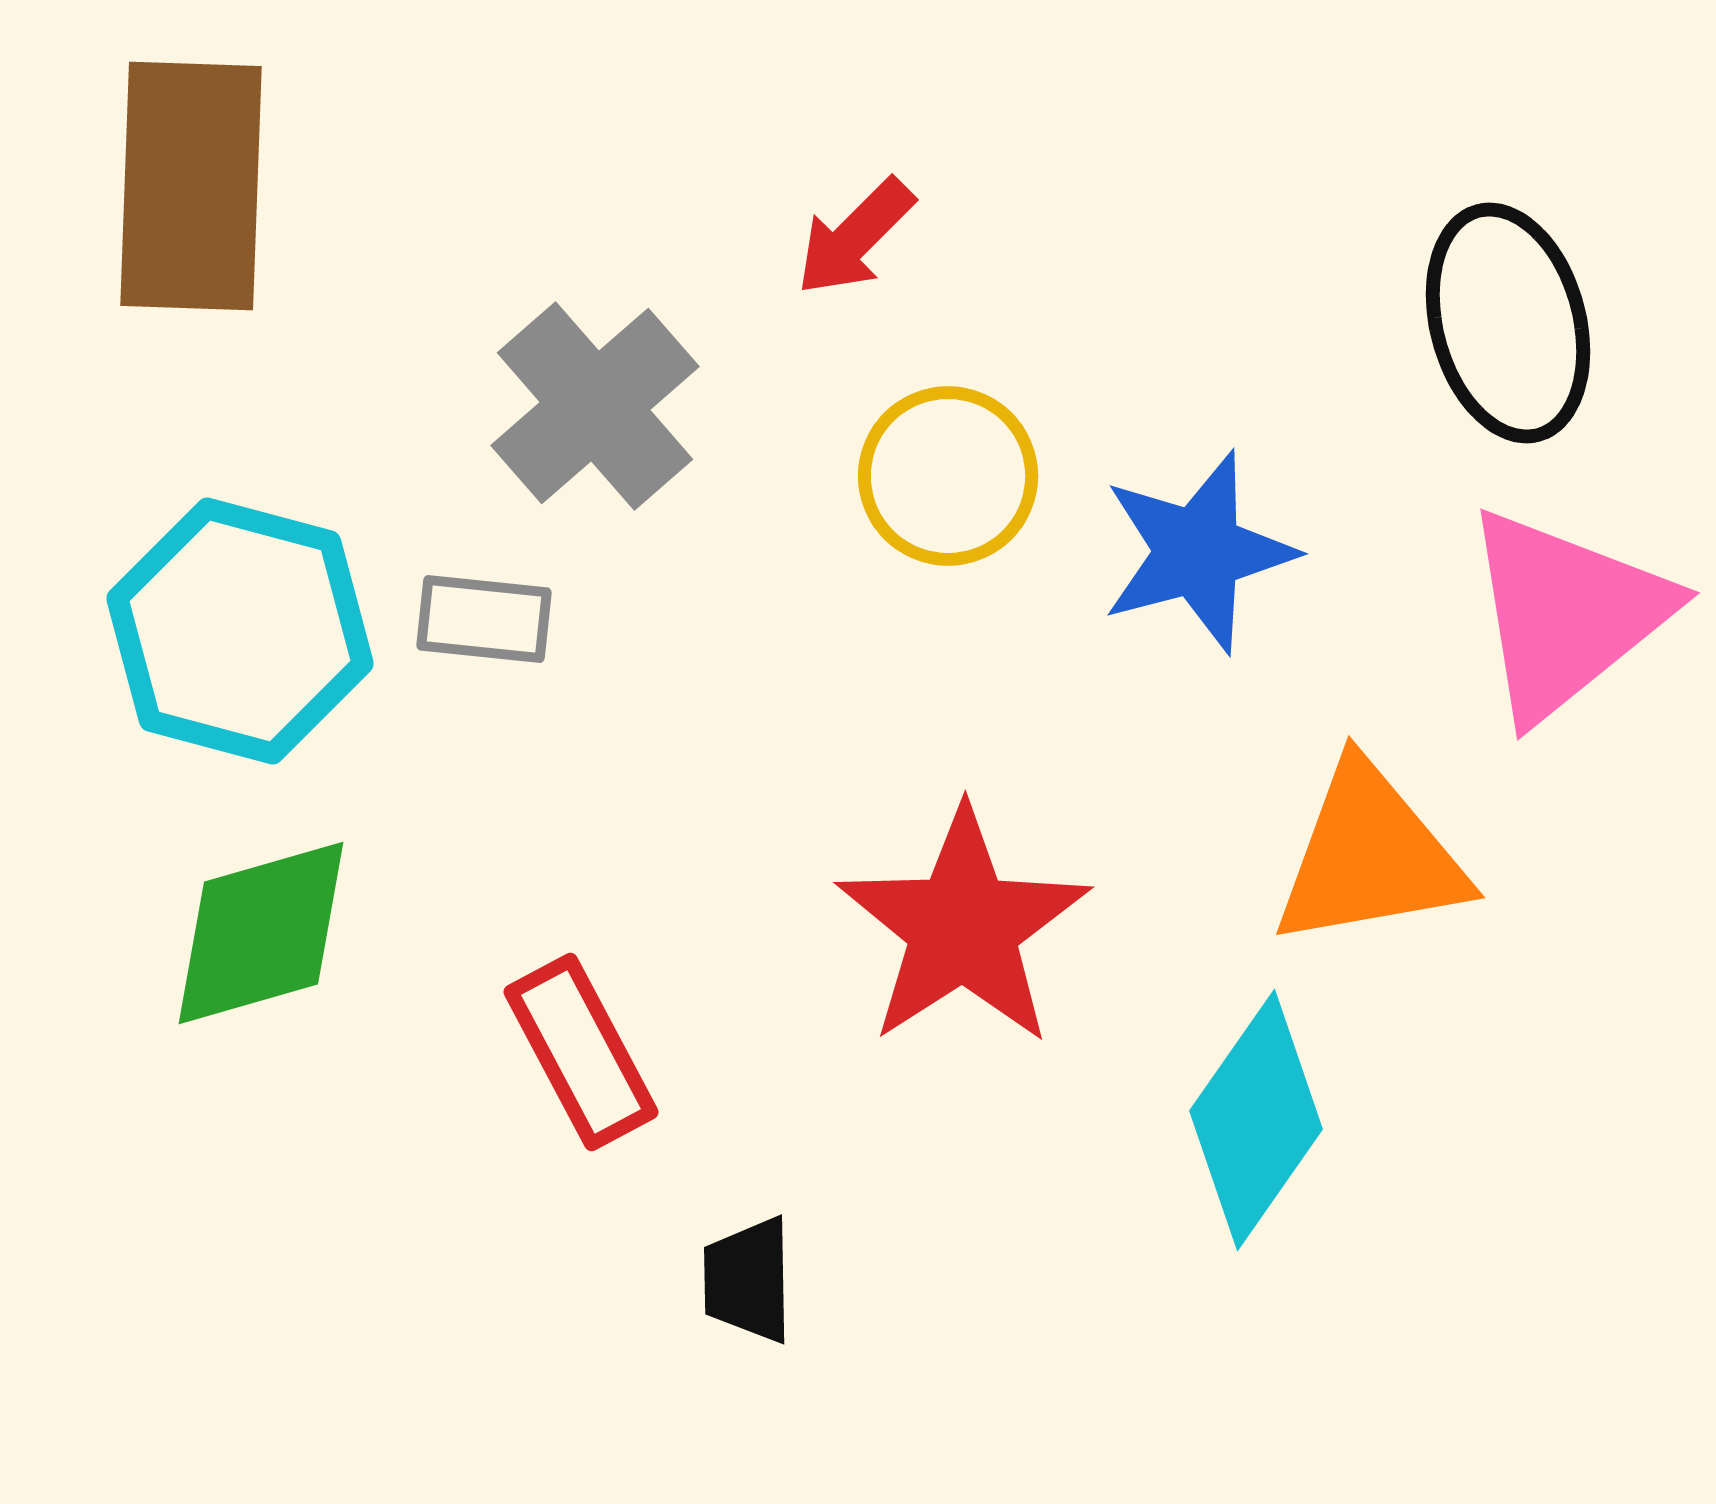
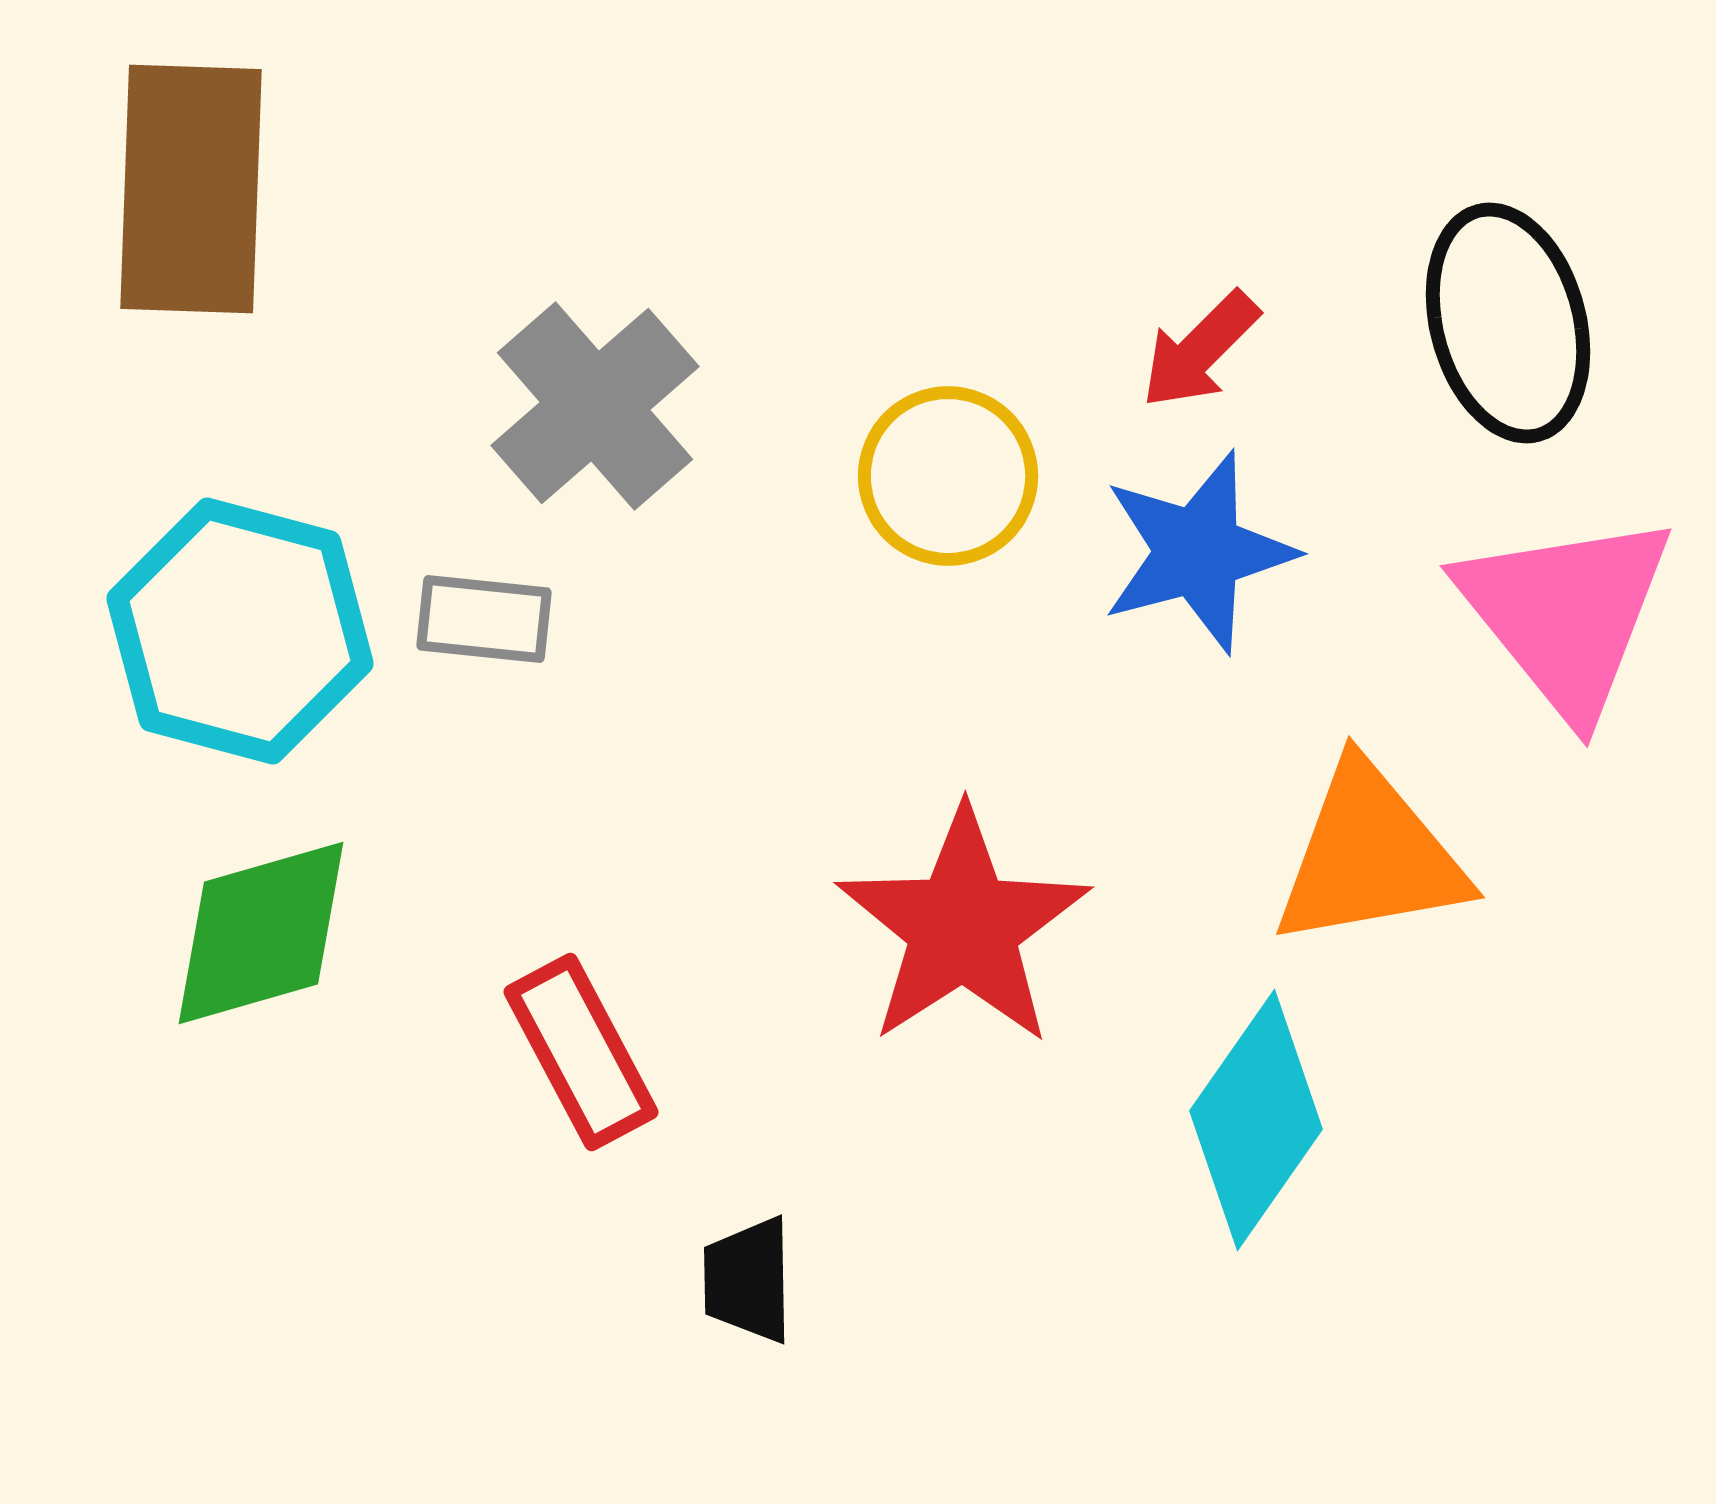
brown rectangle: moved 3 px down
red arrow: moved 345 px right, 113 px down
pink triangle: rotated 30 degrees counterclockwise
